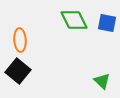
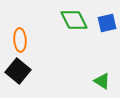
blue square: rotated 24 degrees counterclockwise
green triangle: rotated 12 degrees counterclockwise
